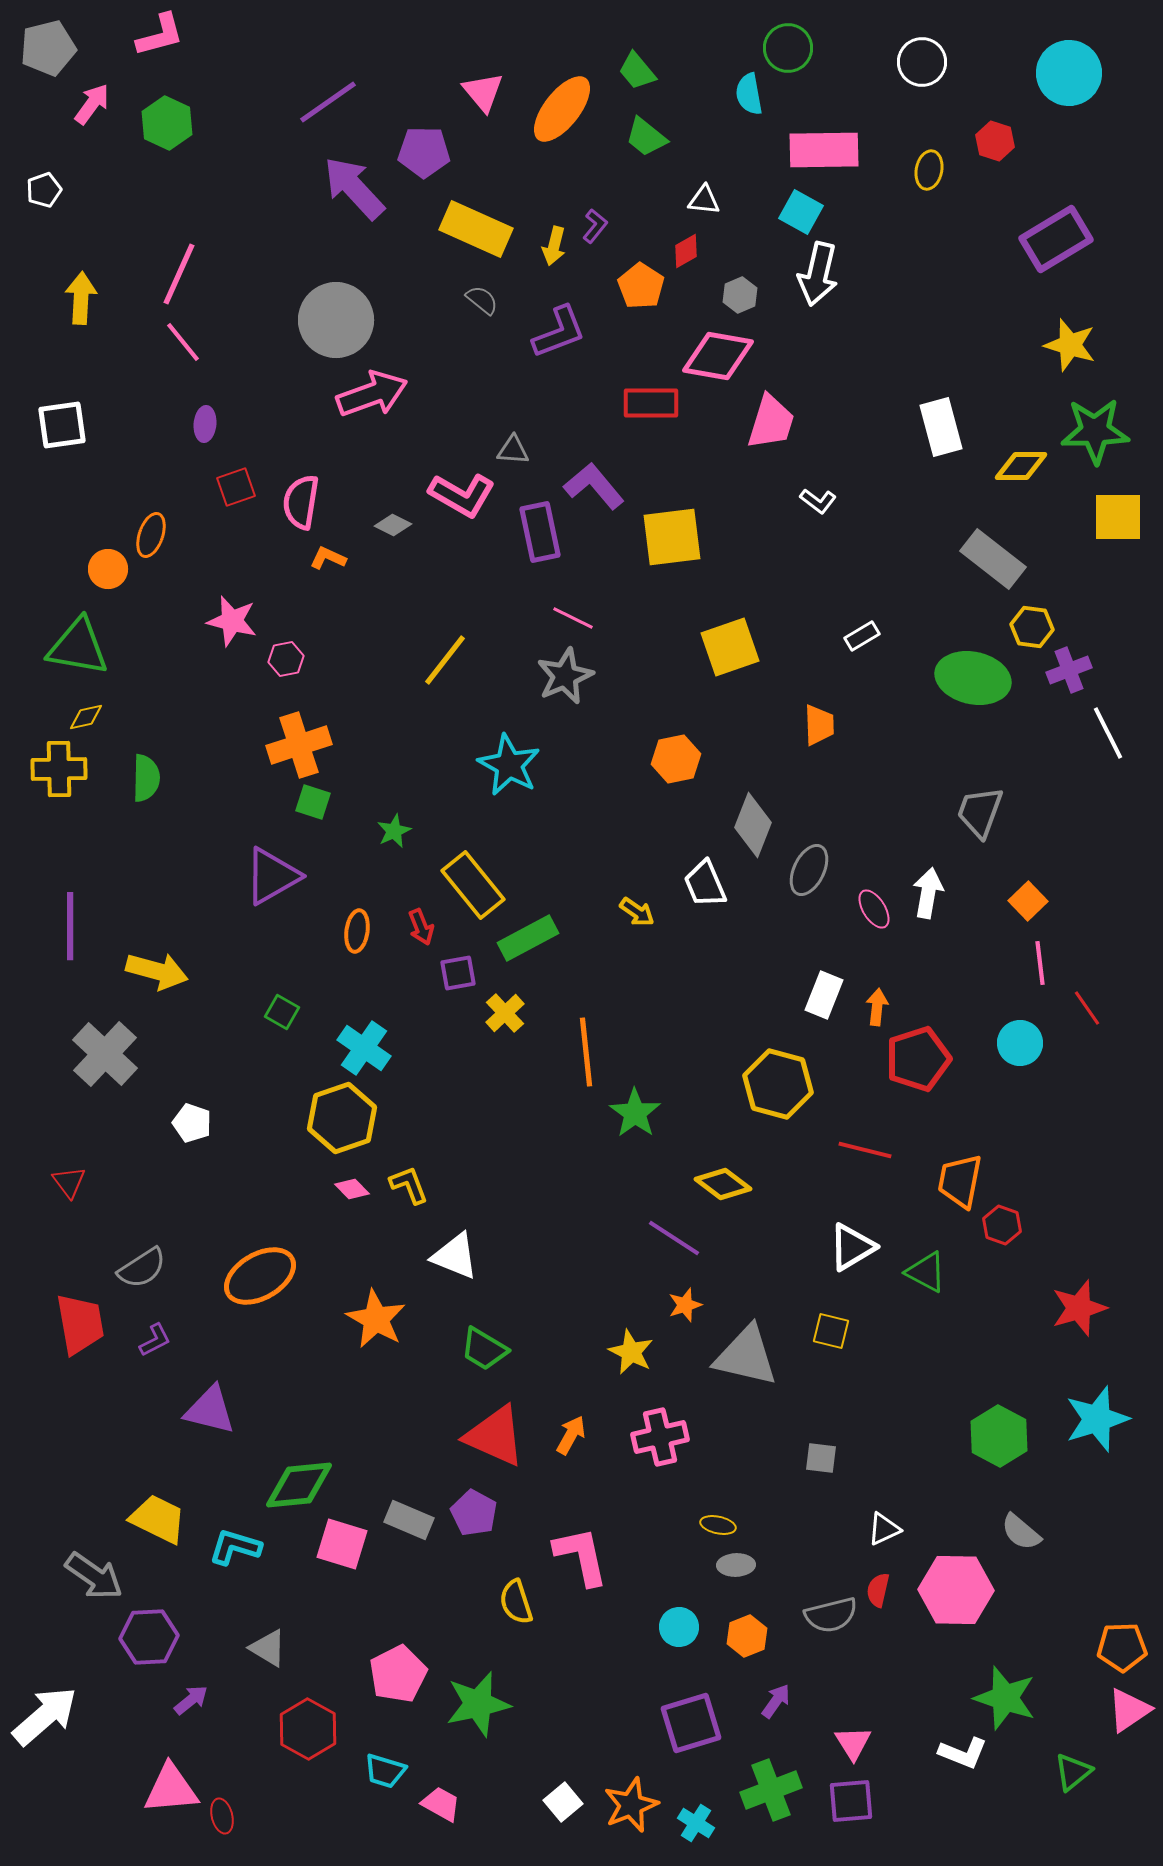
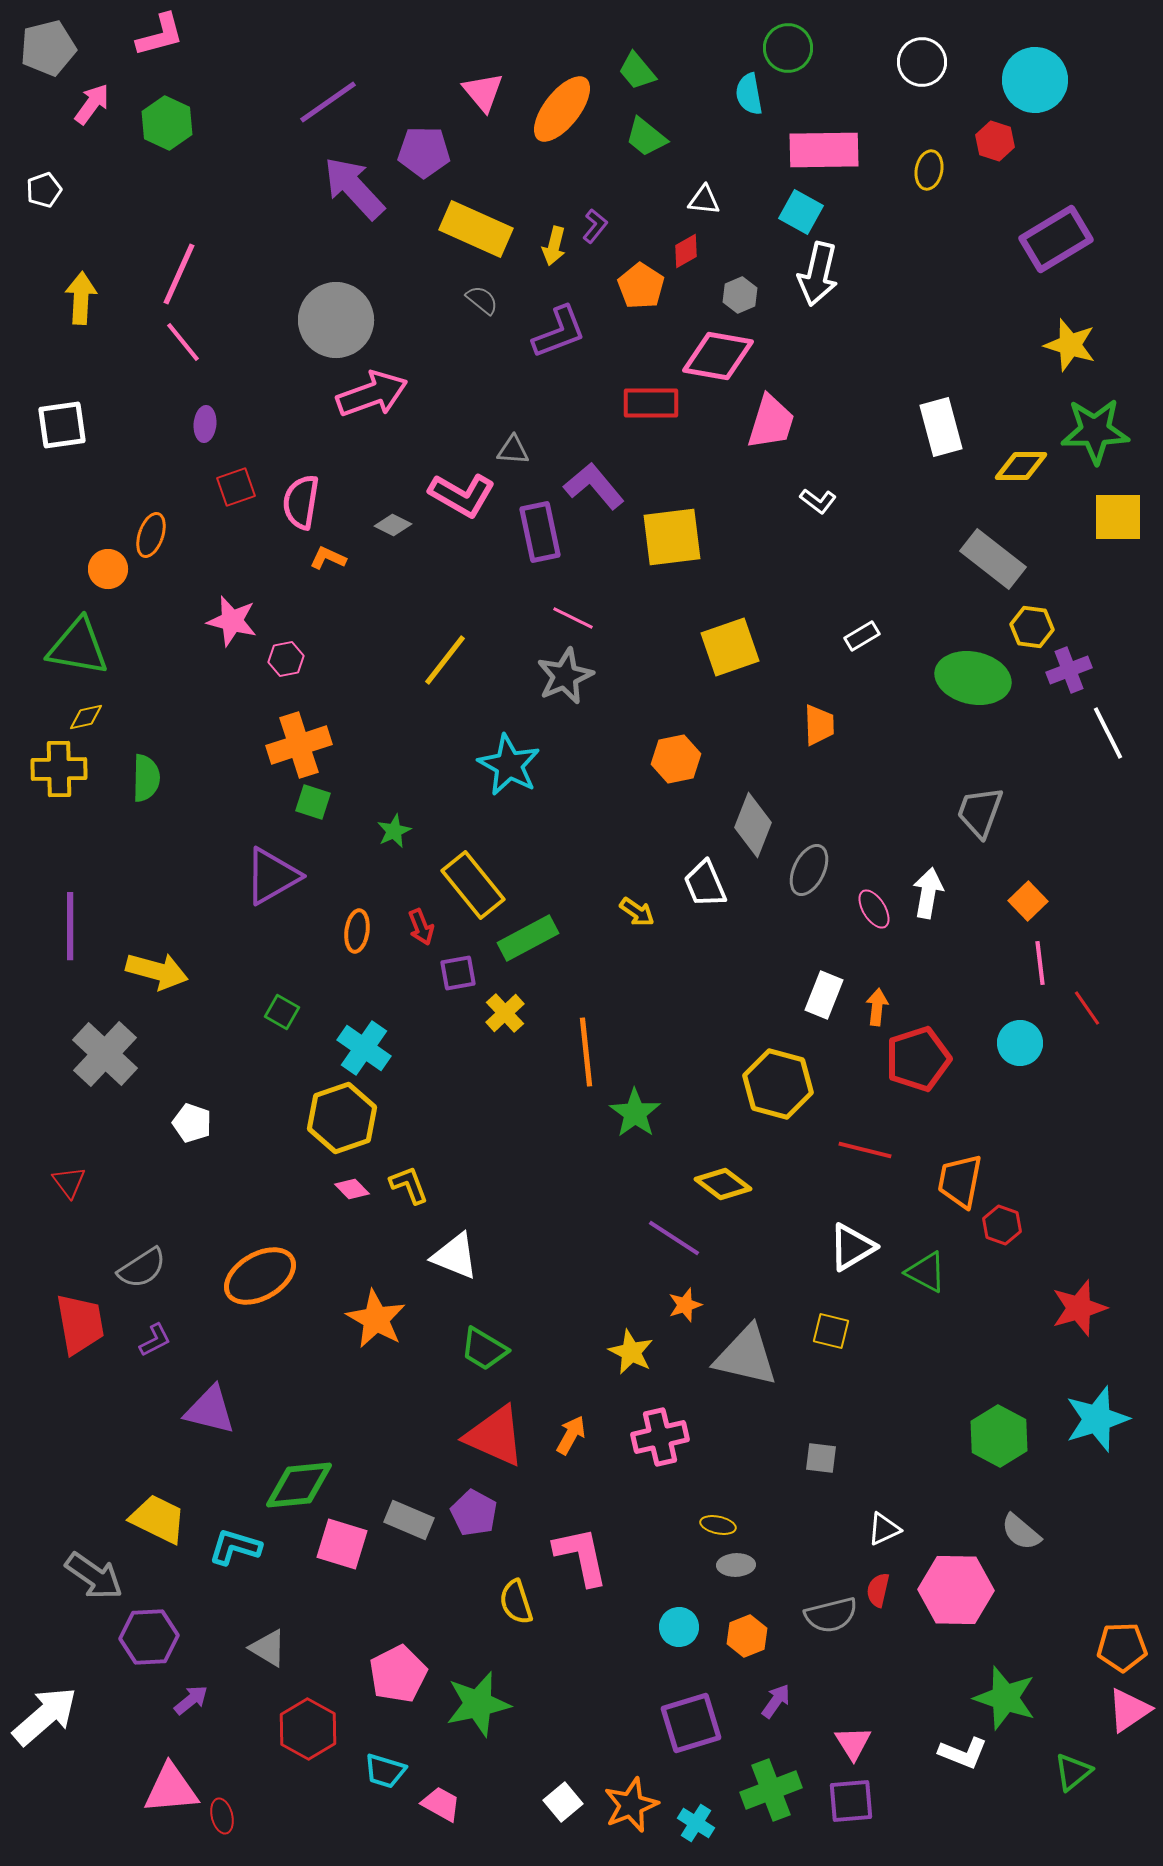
cyan circle at (1069, 73): moved 34 px left, 7 px down
